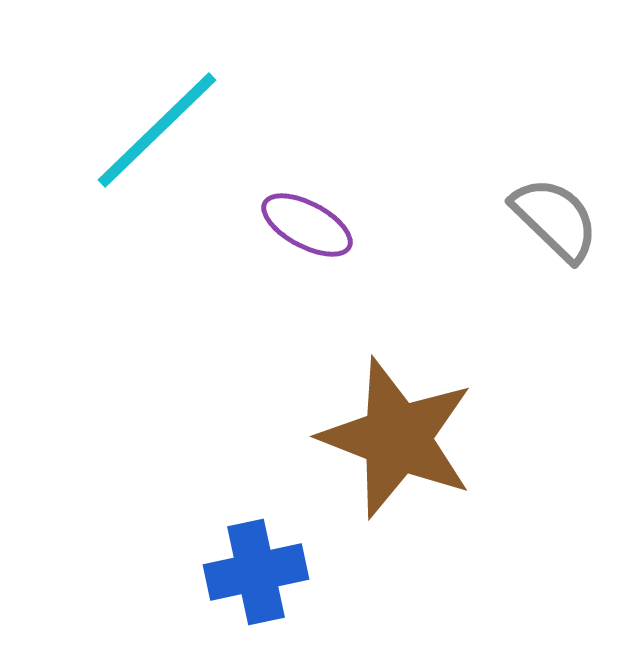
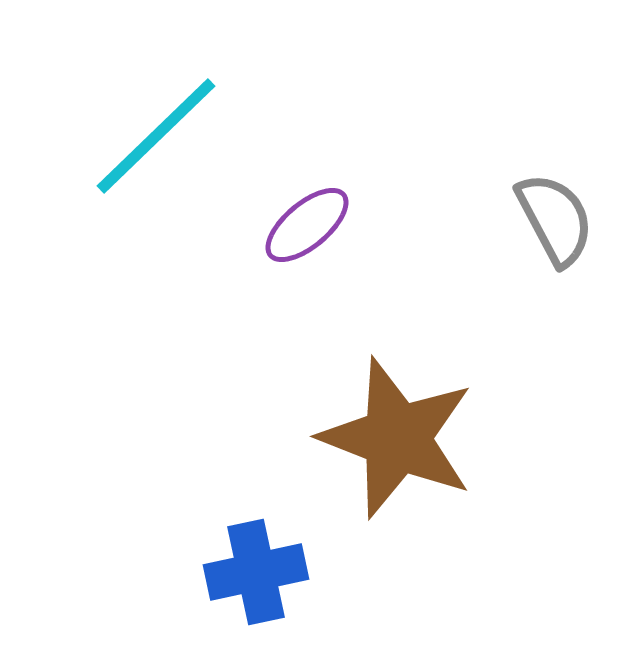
cyan line: moved 1 px left, 6 px down
gray semicircle: rotated 18 degrees clockwise
purple ellipse: rotated 68 degrees counterclockwise
